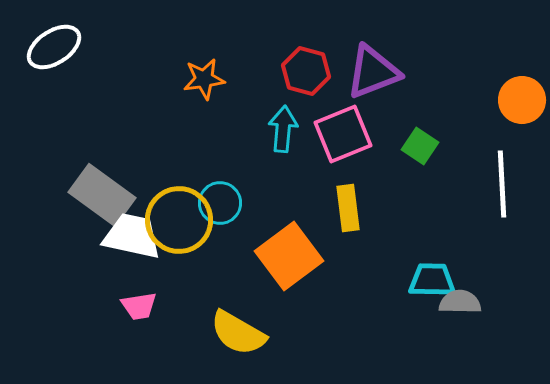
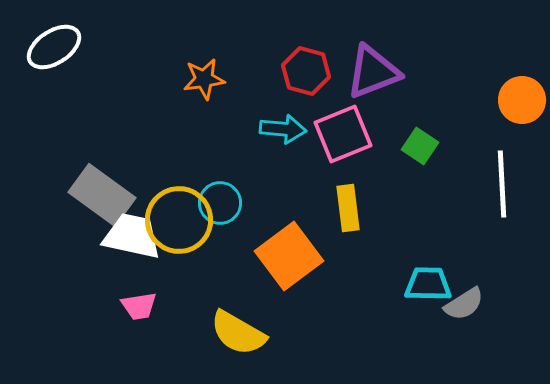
cyan arrow: rotated 90 degrees clockwise
cyan trapezoid: moved 4 px left, 4 px down
gray semicircle: moved 4 px right, 2 px down; rotated 147 degrees clockwise
